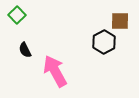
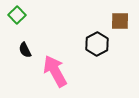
black hexagon: moved 7 px left, 2 px down
